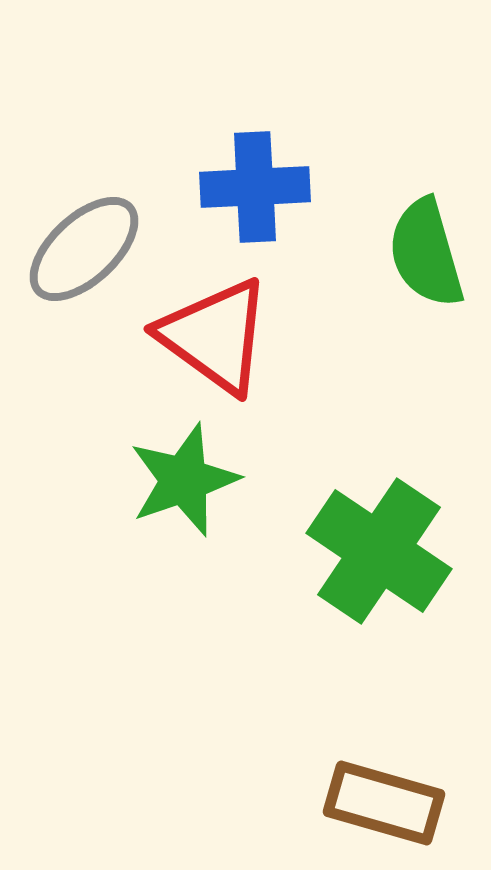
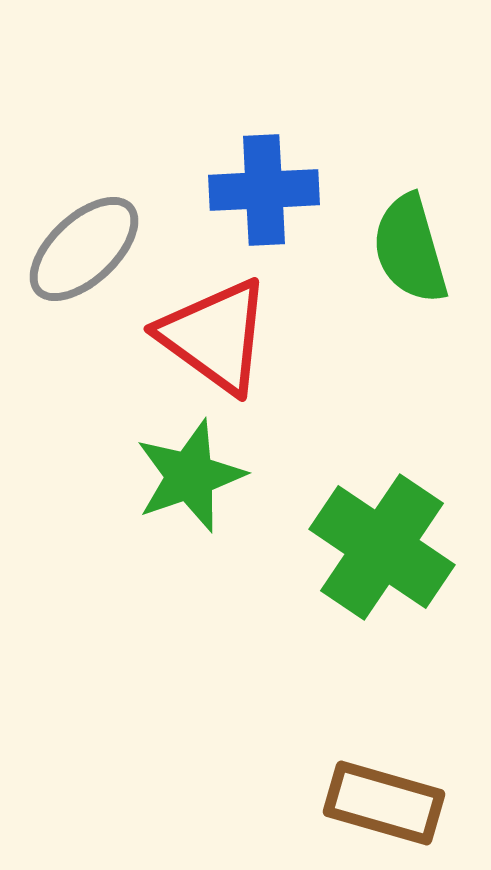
blue cross: moved 9 px right, 3 px down
green semicircle: moved 16 px left, 4 px up
green star: moved 6 px right, 4 px up
green cross: moved 3 px right, 4 px up
